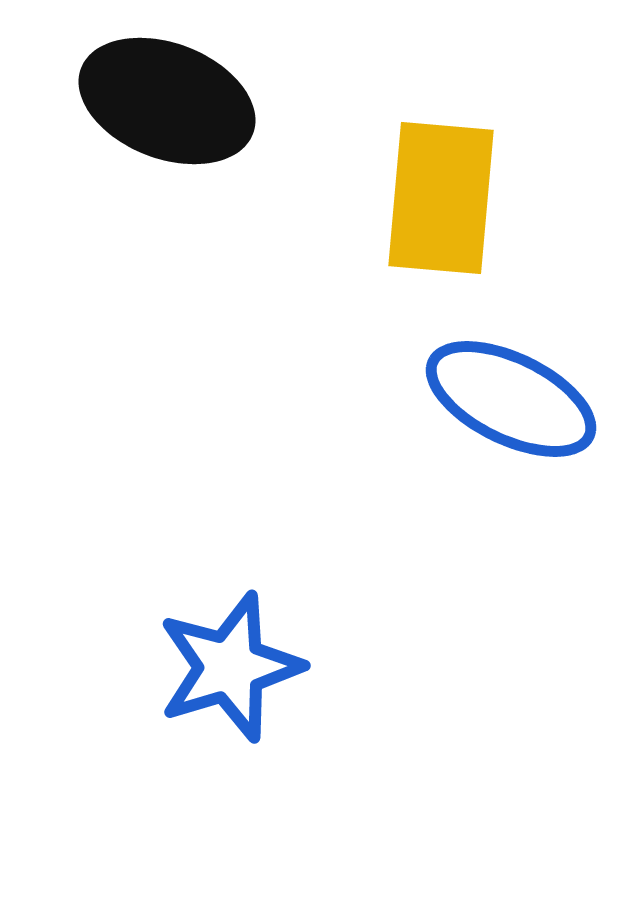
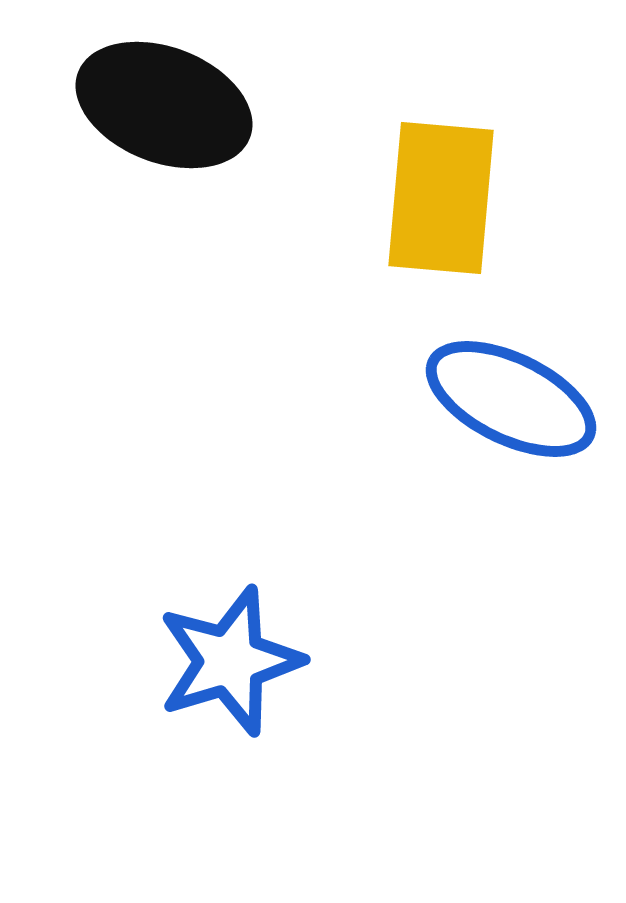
black ellipse: moved 3 px left, 4 px down
blue star: moved 6 px up
